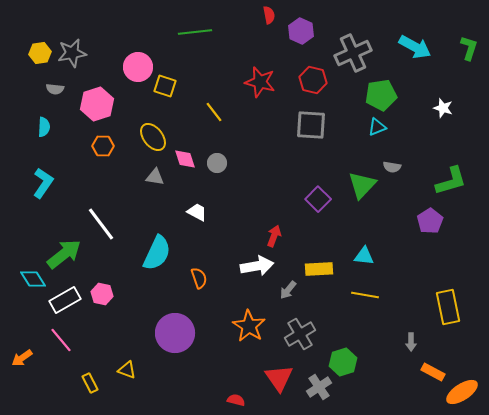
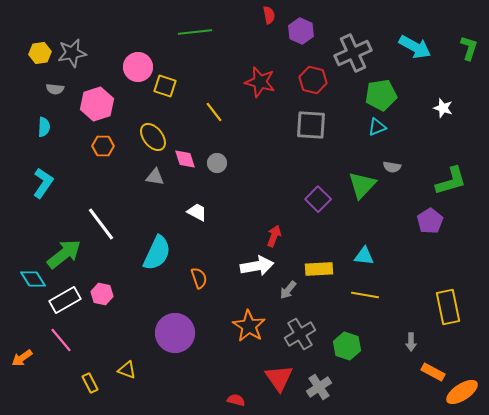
green hexagon at (343, 362): moved 4 px right, 16 px up; rotated 24 degrees counterclockwise
